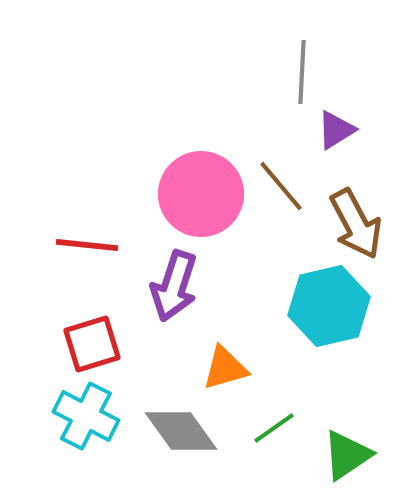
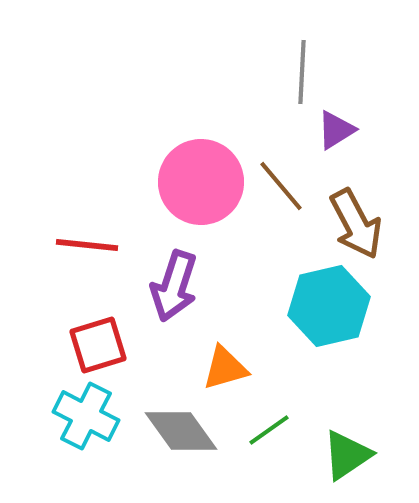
pink circle: moved 12 px up
red square: moved 6 px right, 1 px down
green line: moved 5 px left, 2 px down
